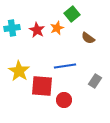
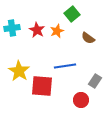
orange star: moved 3 px down
red circle: moved 17 px right
